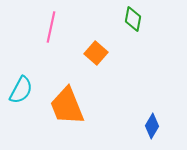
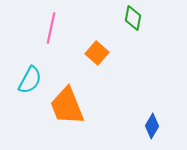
green diamond: moved 1 px up
pink line: moved 1 px down
orange square: moved 1 px right
cyan semicircle: moved 9 px right, 10 px up
